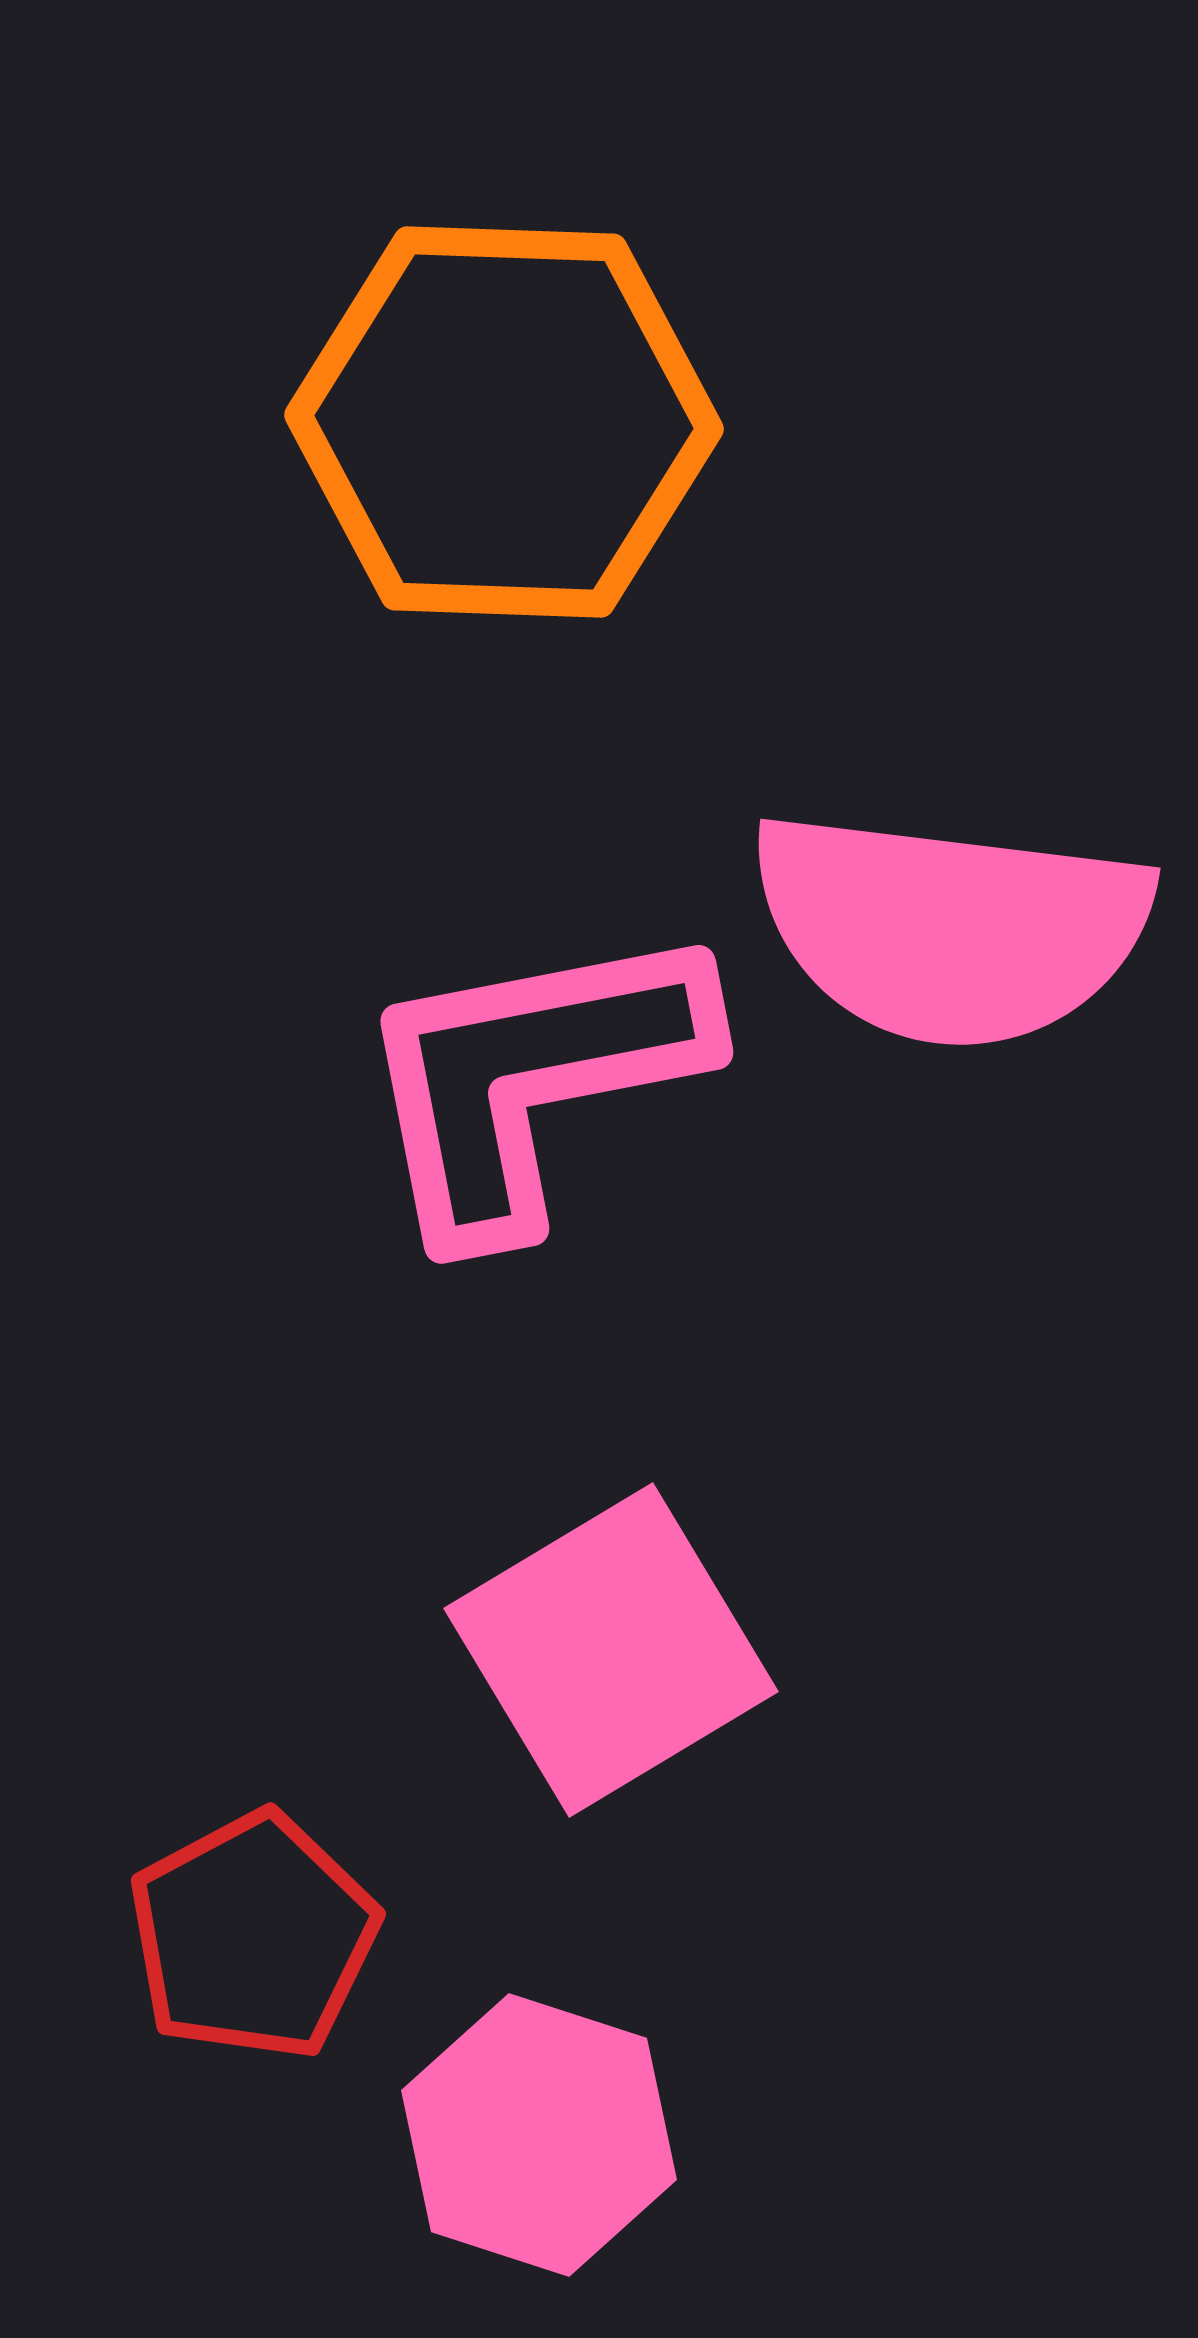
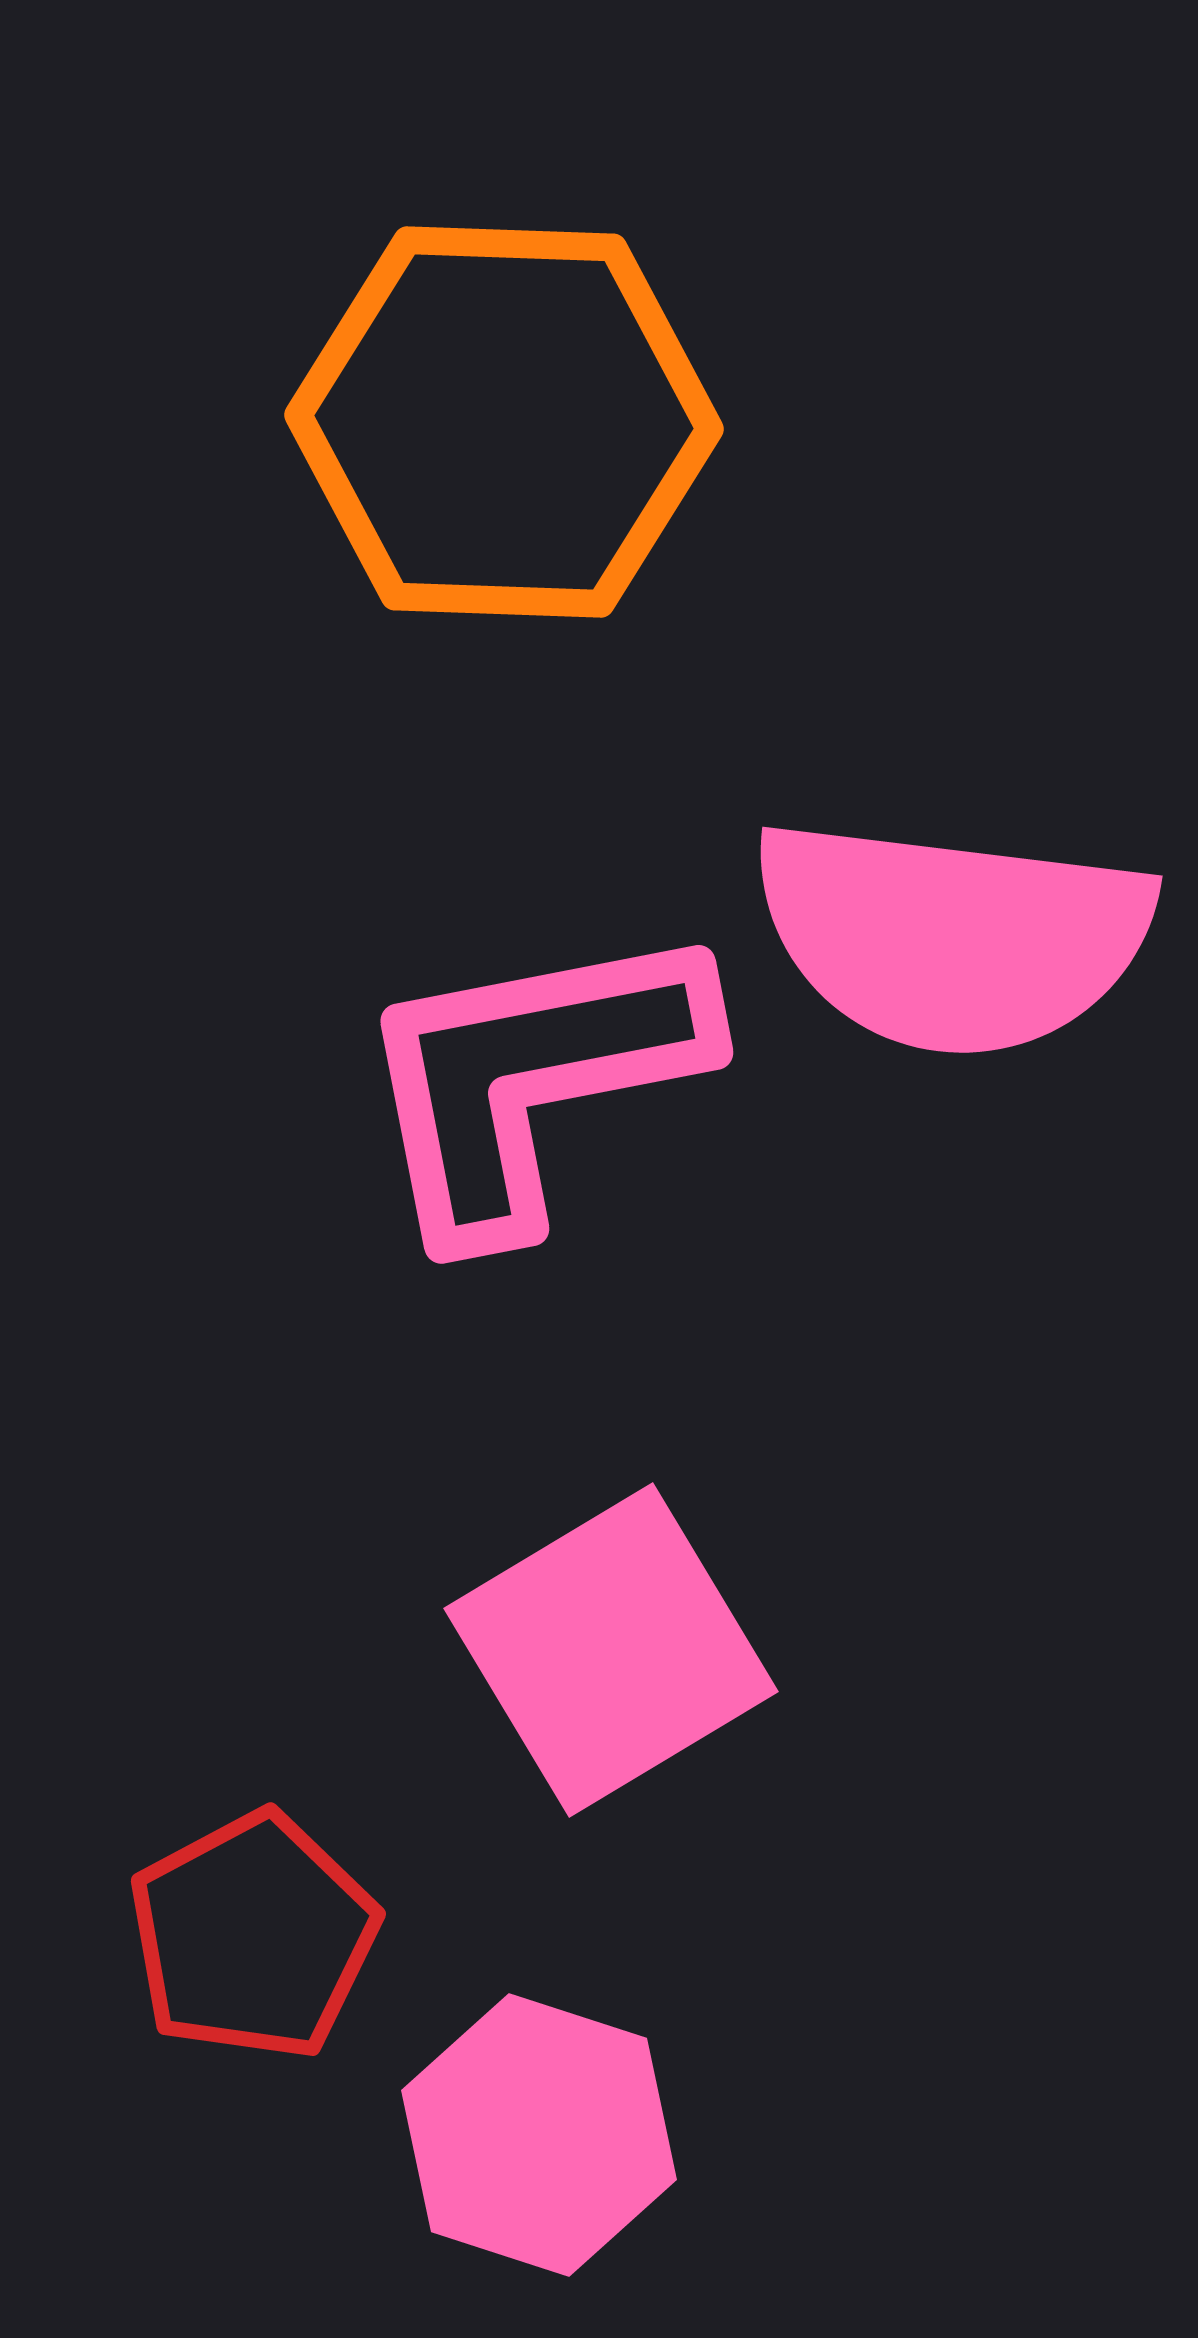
pink semicircle: moved 2 px right, 8 px down
